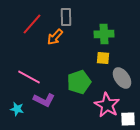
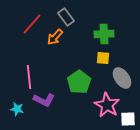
gray rectangle: rotated 36 degrees counterclockwise
pink line: rotated 55 degrees clockwise
green pentagon: rotated 15 degrees counterclockwise
